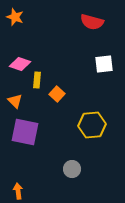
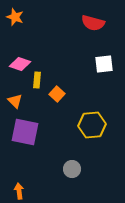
red semicircle: moved 1 px right, 1 px down
orange arrow: moved 1 px right
